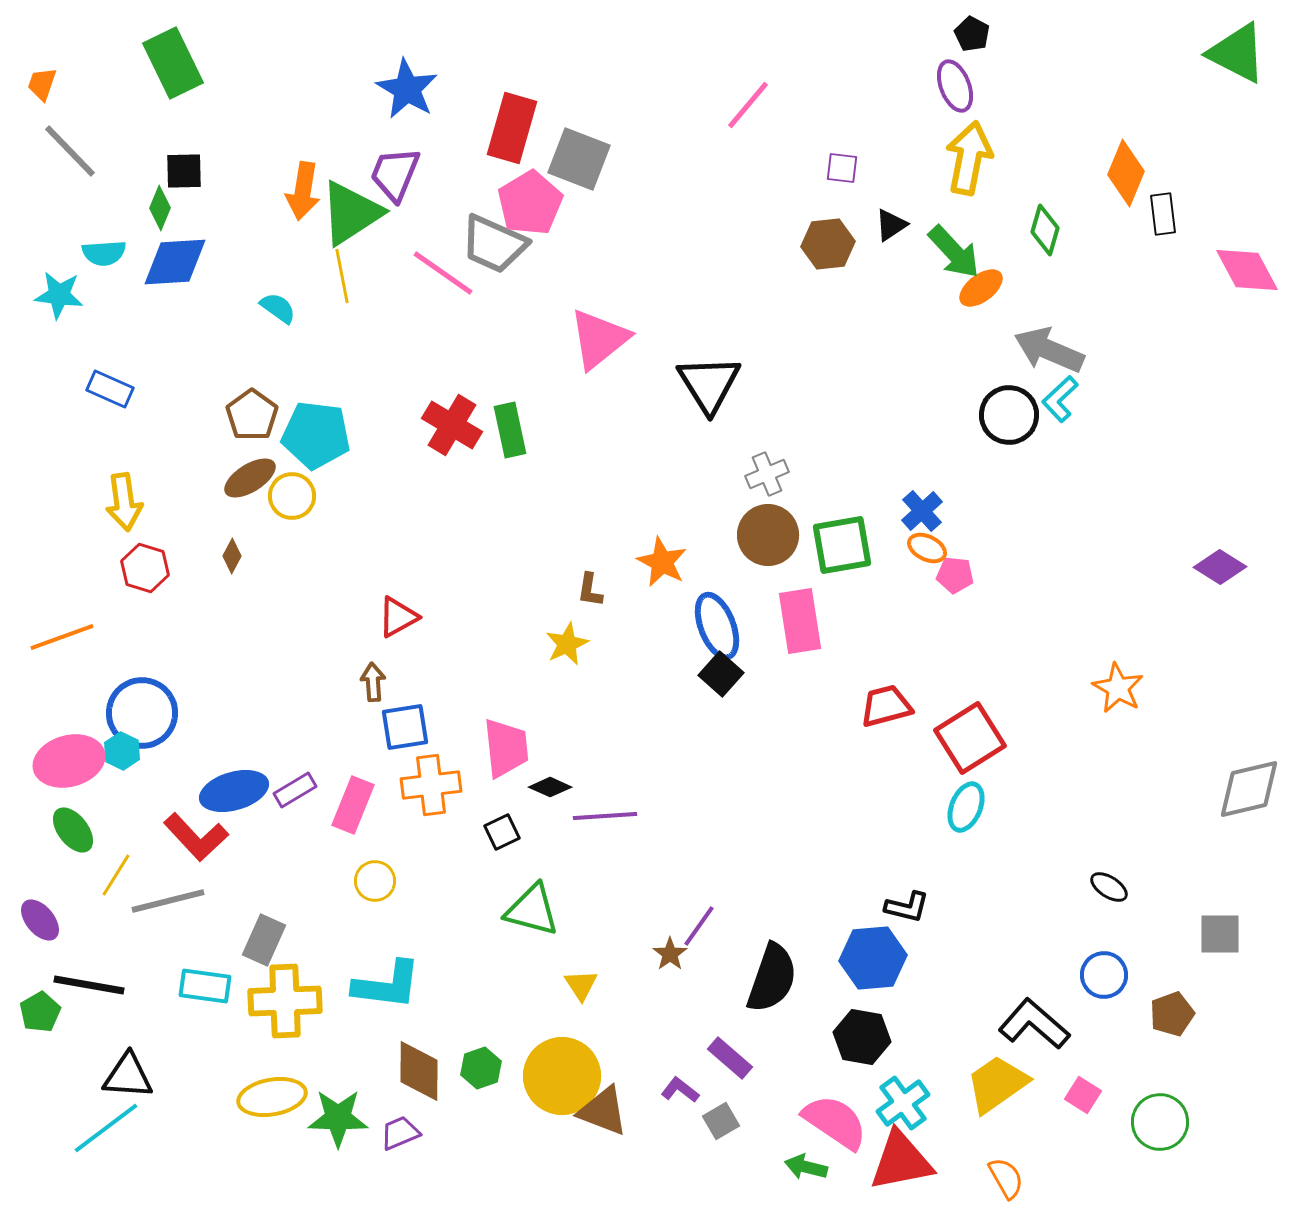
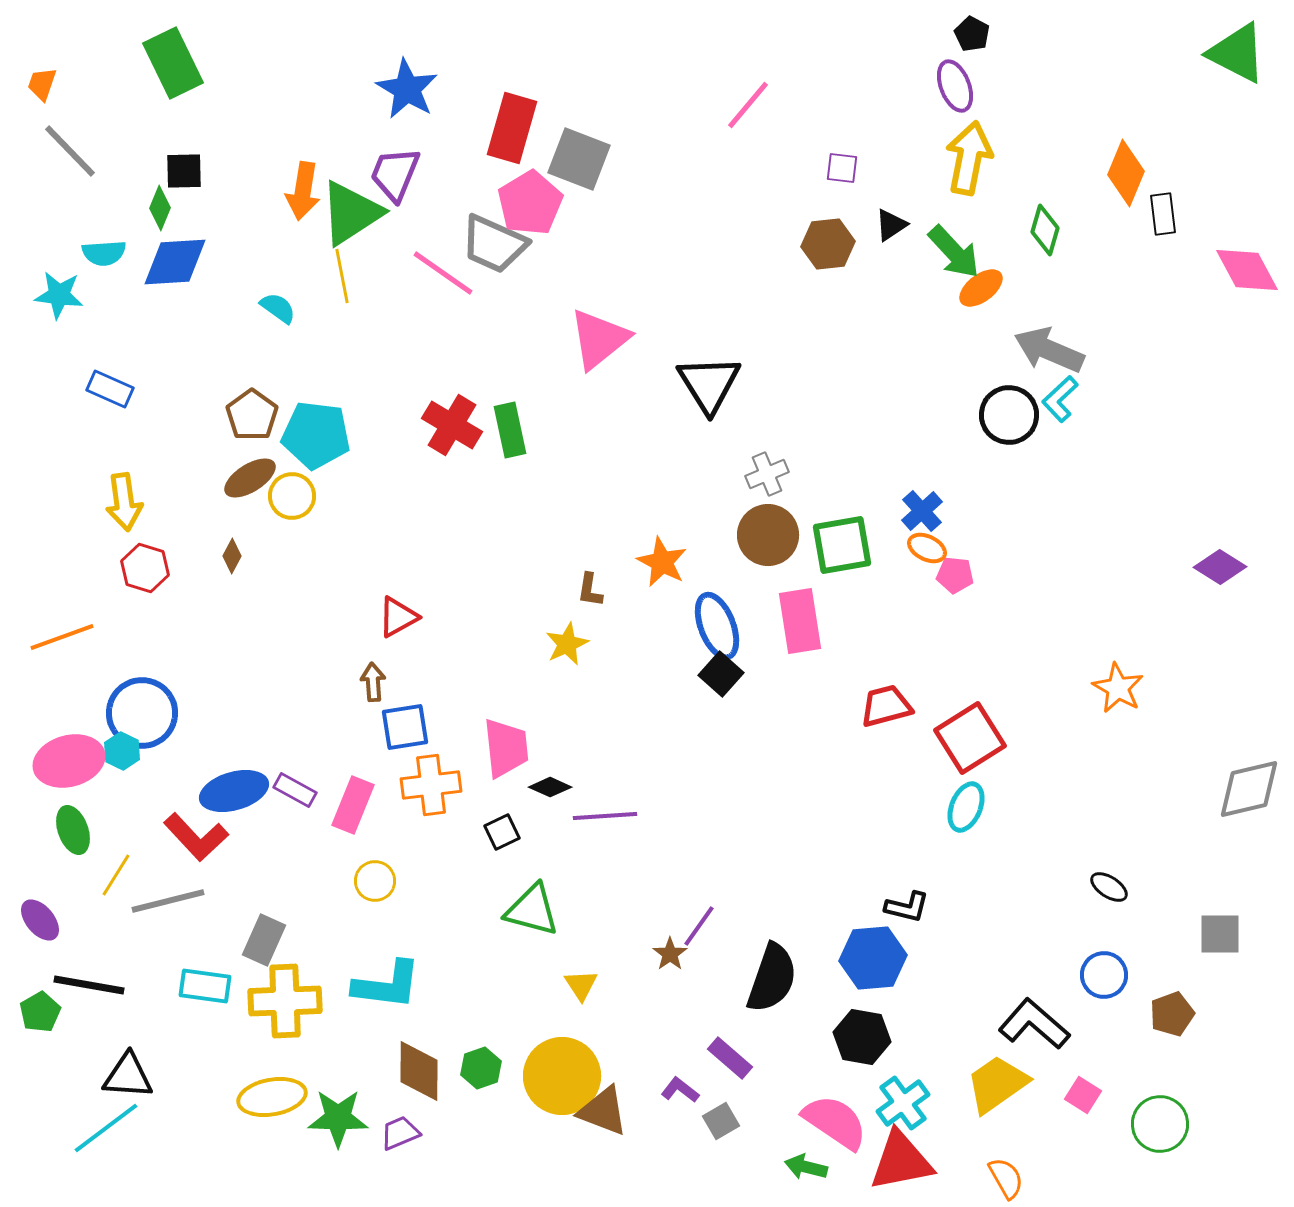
purple rectangle at (295, 790): rotated 60 degrees clockwise
green ellipse at (73, 830): rotated 18 degrees clockwise
green circle at (1160, 1122): moved 2 px down
